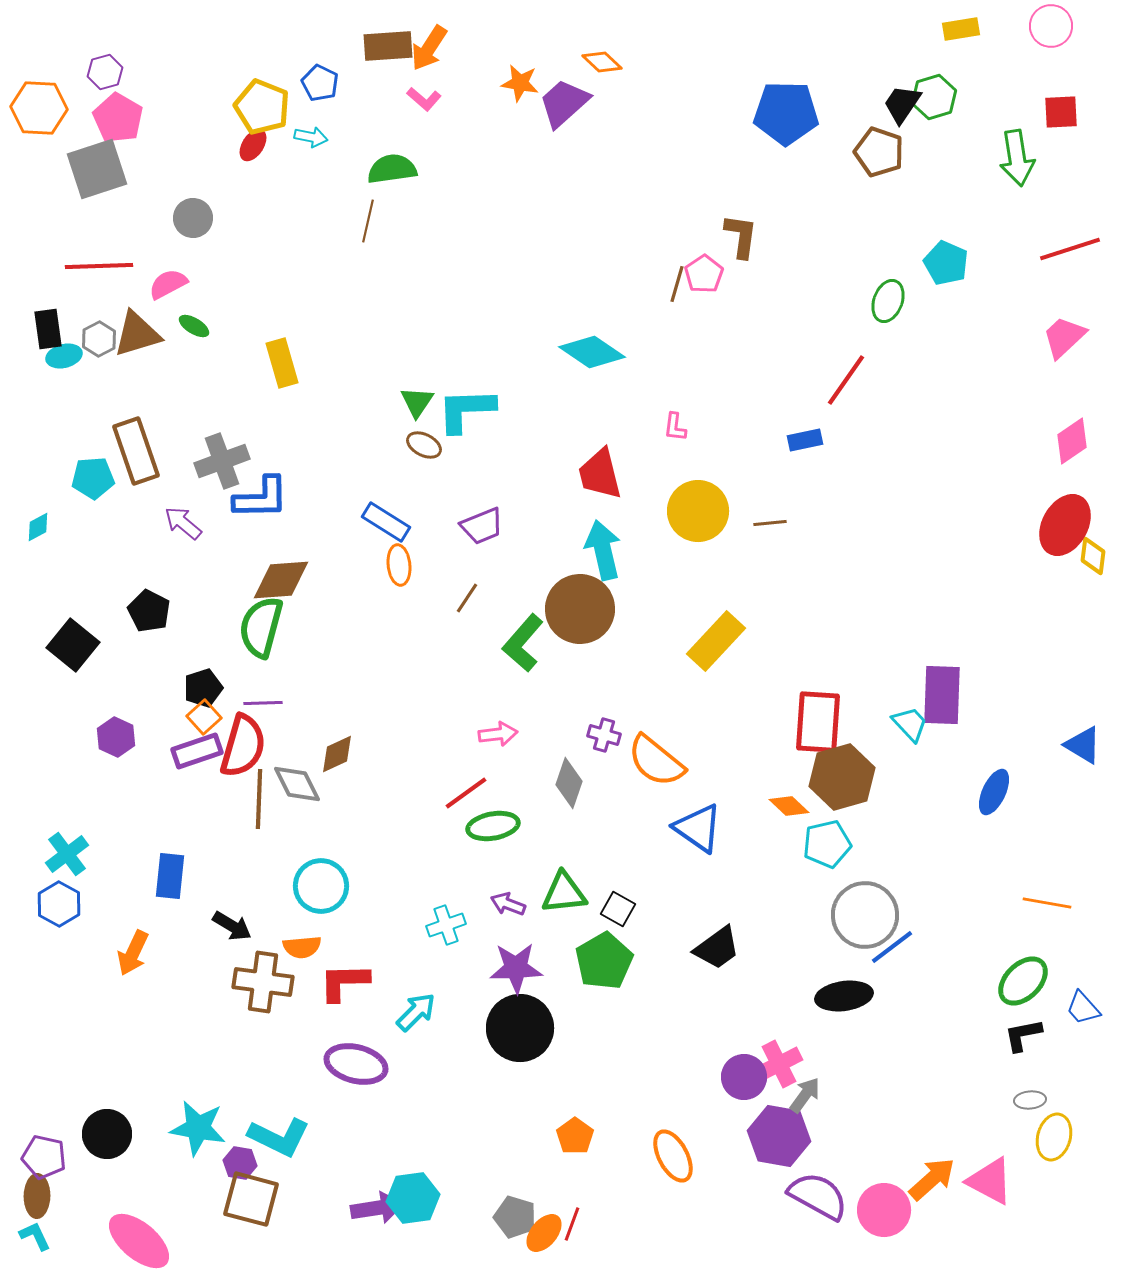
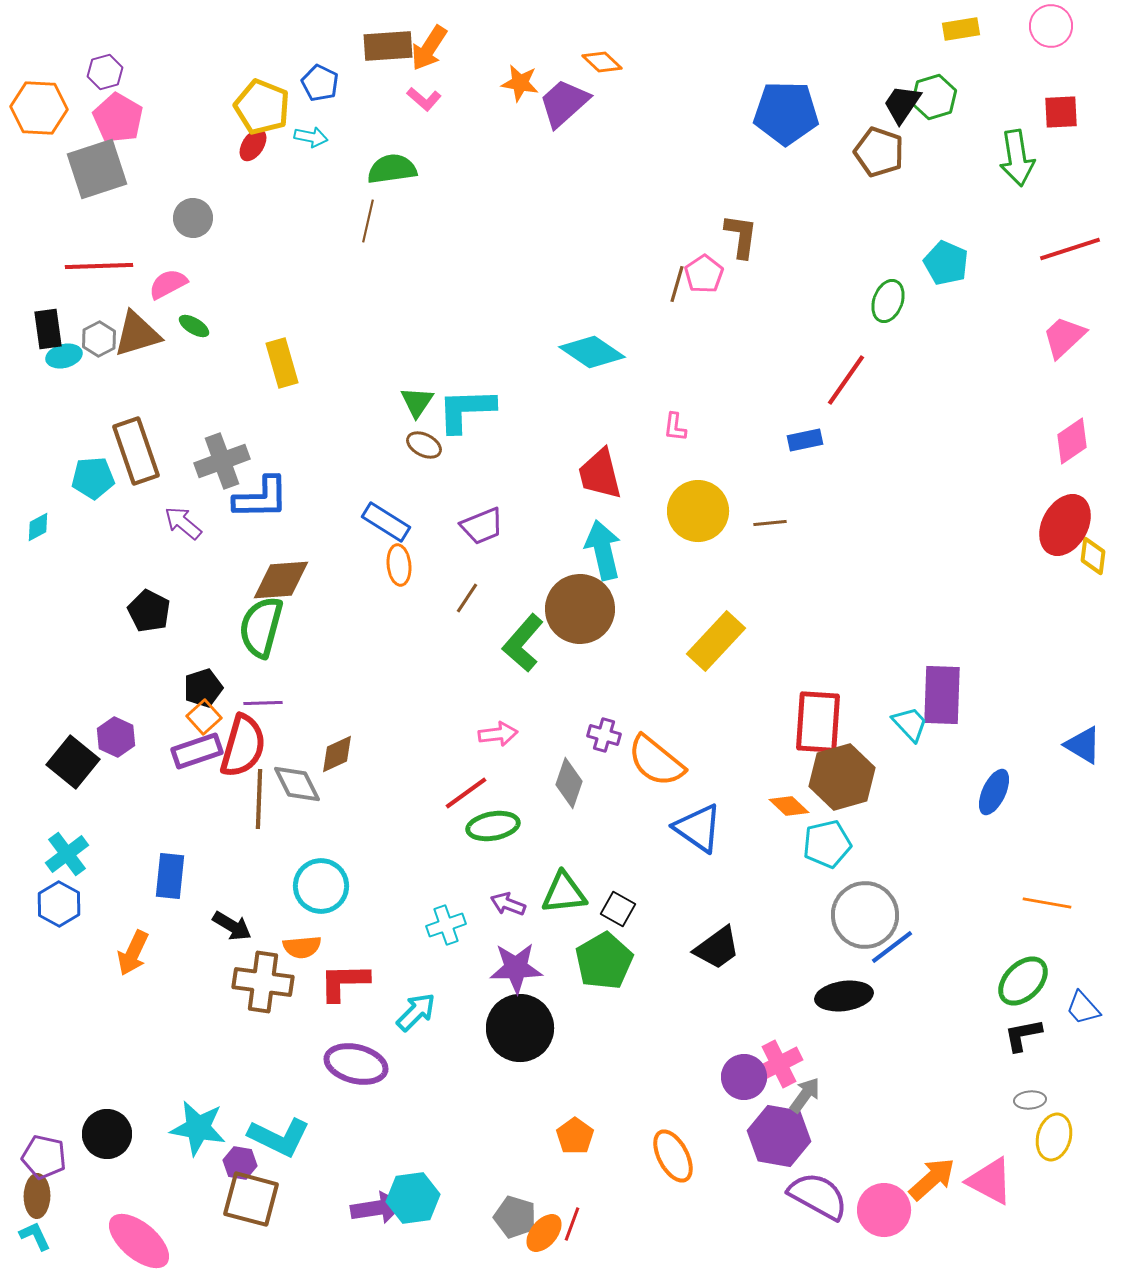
black square at (73, 645): moved 117 px down
